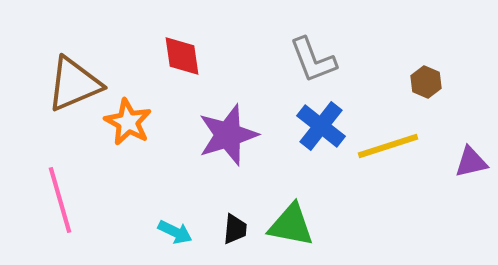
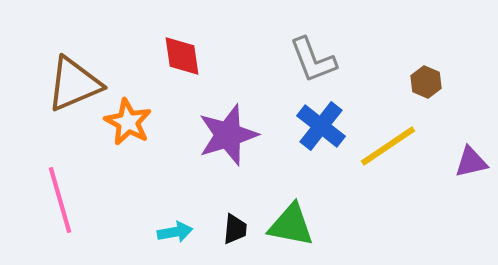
yellow line: rotated 16 degrees counterclockwise
cyan arrow: rotated 36 degrees counterclockwise
